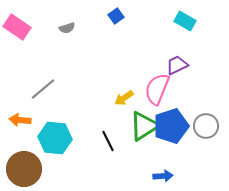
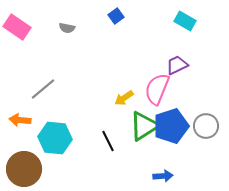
gray semicircle: rotated 28 degrees clockwise
